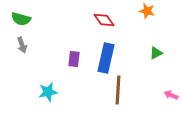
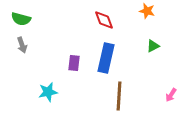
red diamond: rotated 15 degrees clockwise
green triangle: moved 3 px left, 7 px up
purple rectangle: moved 4 px down
brown line: moved 1 px right, 6 px down
pink arrow: rotated 80 degrees counterclockwise
